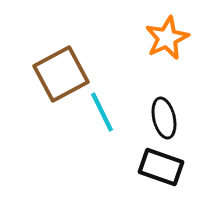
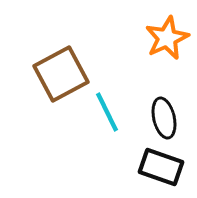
cyan line: moved 5 px right
